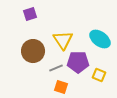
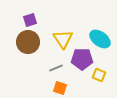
purple square: moved 6 px down
yellow triangle: moved 1 px up
brown circle: moved 5 px left, 9 px up
purple pentagon: moved 4 px right, 3 px up
orange square: moved 1 px left, 1 px down
